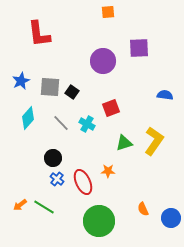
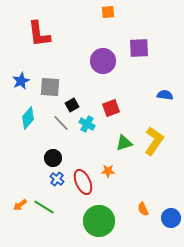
black square: moved 13 px down; rotated 24 degrees clockwise
